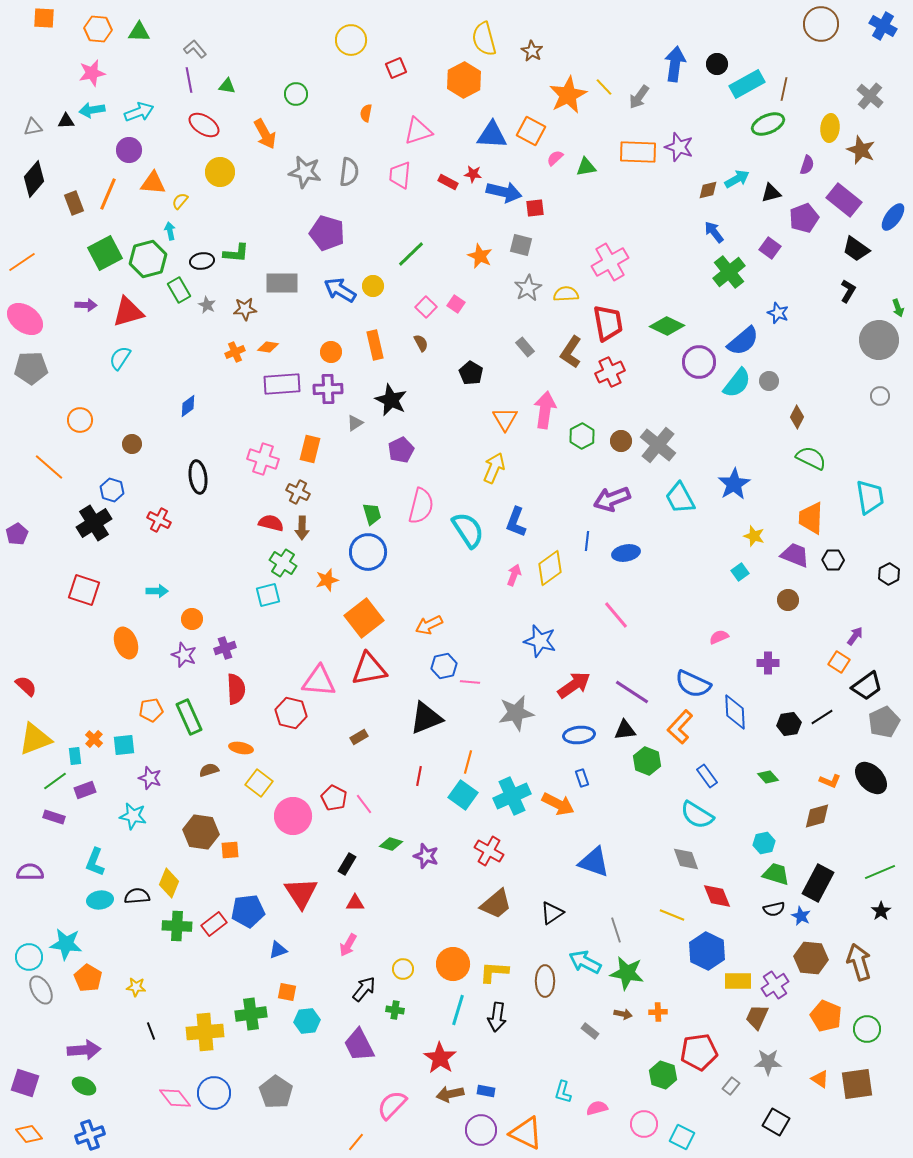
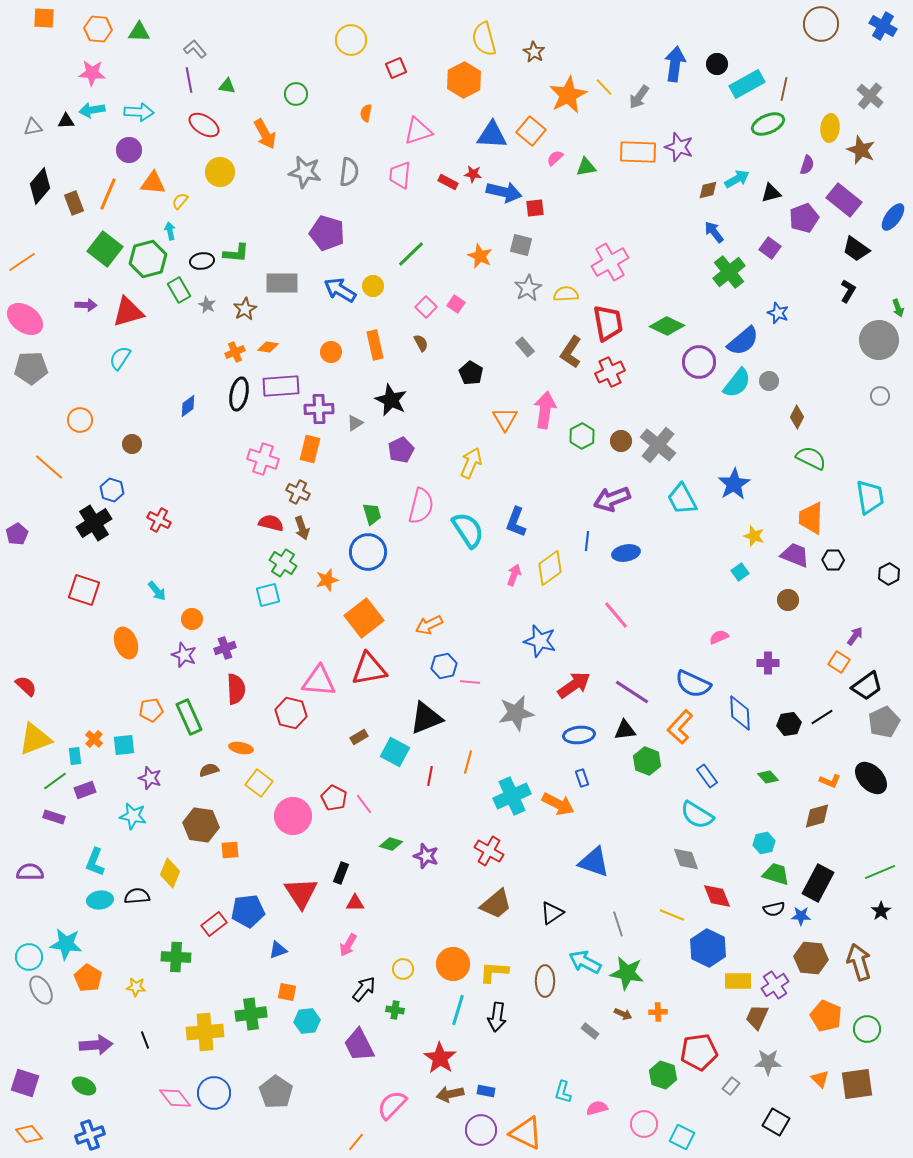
brown star at (532, 51): moved 2 px right, 1 px down
pink star at (92, 73): rotated 16 degrees clockwise
cyan arrow at (139, 112): rotated 24 degrees clockwise
orange square at (531, 131): rotated 12 degrees clockwise
black diamond at (34, 179): moved 6 px right, 7 px down
green square at (105, 253): moved 4 px up; rotated 24 degrees counterclockwise
brown star at (245, 309): rotated 25 degrees counterclockwise
purple rectangle at (282, 384): moved 1 px left, 2 px down
purple cross at (328, 389): moved 9 px left, 20 px down
yellow arrow at (494, 468): moved 23 px left, 5 px up
black ellipse at (198, 477): moved 41 px right, 83 px up; rotated 20 degrees clockwise
cyan trapezoid at (680, 498): moved 2 px right, 1 px down
brown arrow at (302, 528): rotated 20 degrees counterclockwise
cyan arrow at (157, 591): rotated 50 degrees clockwise
blue diamond at (735, 712): moved 5 px right, 1 px down
red line at (419, 776): moved 11 px right
cyan square at (463, 795): moved 68 px left, 43 px up; rotated 8 degrees counterclockwise
brown hexagon at (201, 832): moved 7 px up
black rectangle at (347, 864): moved 6 px left, 9 px down; rotated 10 degrees counterclockwise
yellow diamond at (169, 883): moved 1 px right, 10 px up
blue star at (801, 916): rotated 24 degrees counterclockwise
green cross at (177, 926): moved 1 px left, 31 px down
gray line at (616, 930): moved 2 px right, 6 px up
blue hexagon at (707, 951): moved 1 px right, 3 px up
brown arrow at (623, 1014): rotated 12 degrees clockwise
black line at (151, 1031): moved 6 px left, 9 px down
purple arrow at (84, 1050): moved 12 px right, 5 px up
orange triangle at (820, 1079): rotated 12 degrees clockwise
